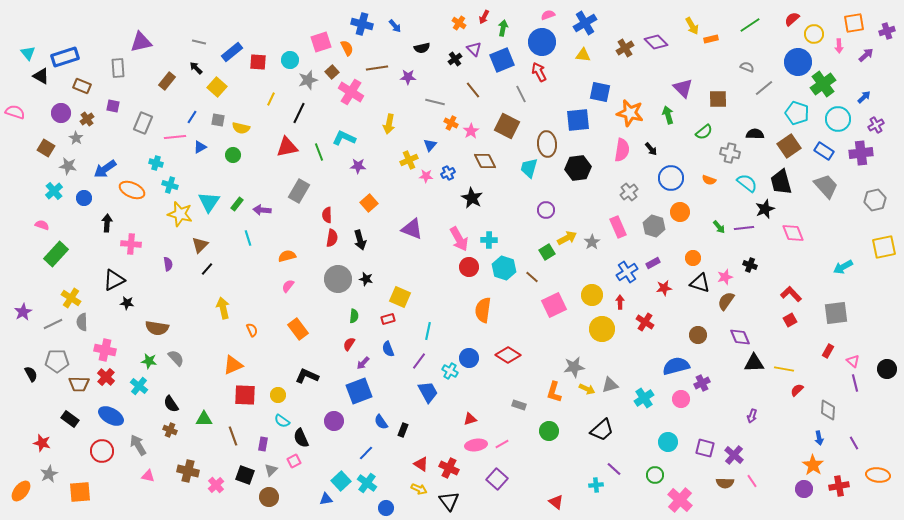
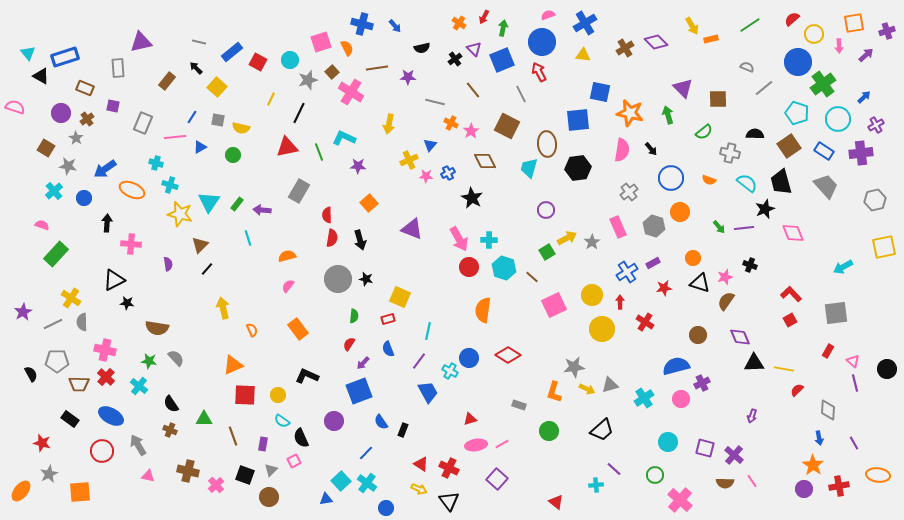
red square at (258, 62): rotated 24 degrees clockwise
brown rectangle at (82, 86): moved 3 px right, 2 px down
pink semicircle at (15, 112): moved 5 px up
